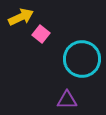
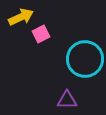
pink square: rotated 24 degrees clockwise
cyan circle: moved 3 px right
